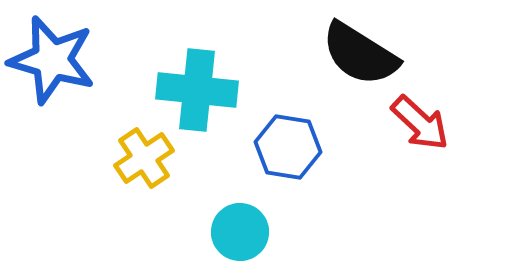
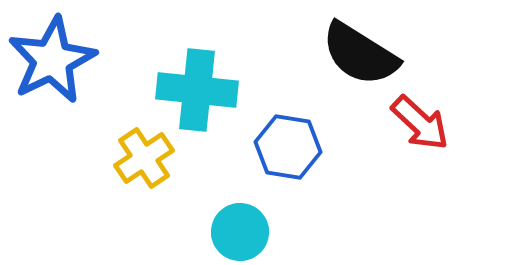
blue star: rotated 30 degrees clockwise
